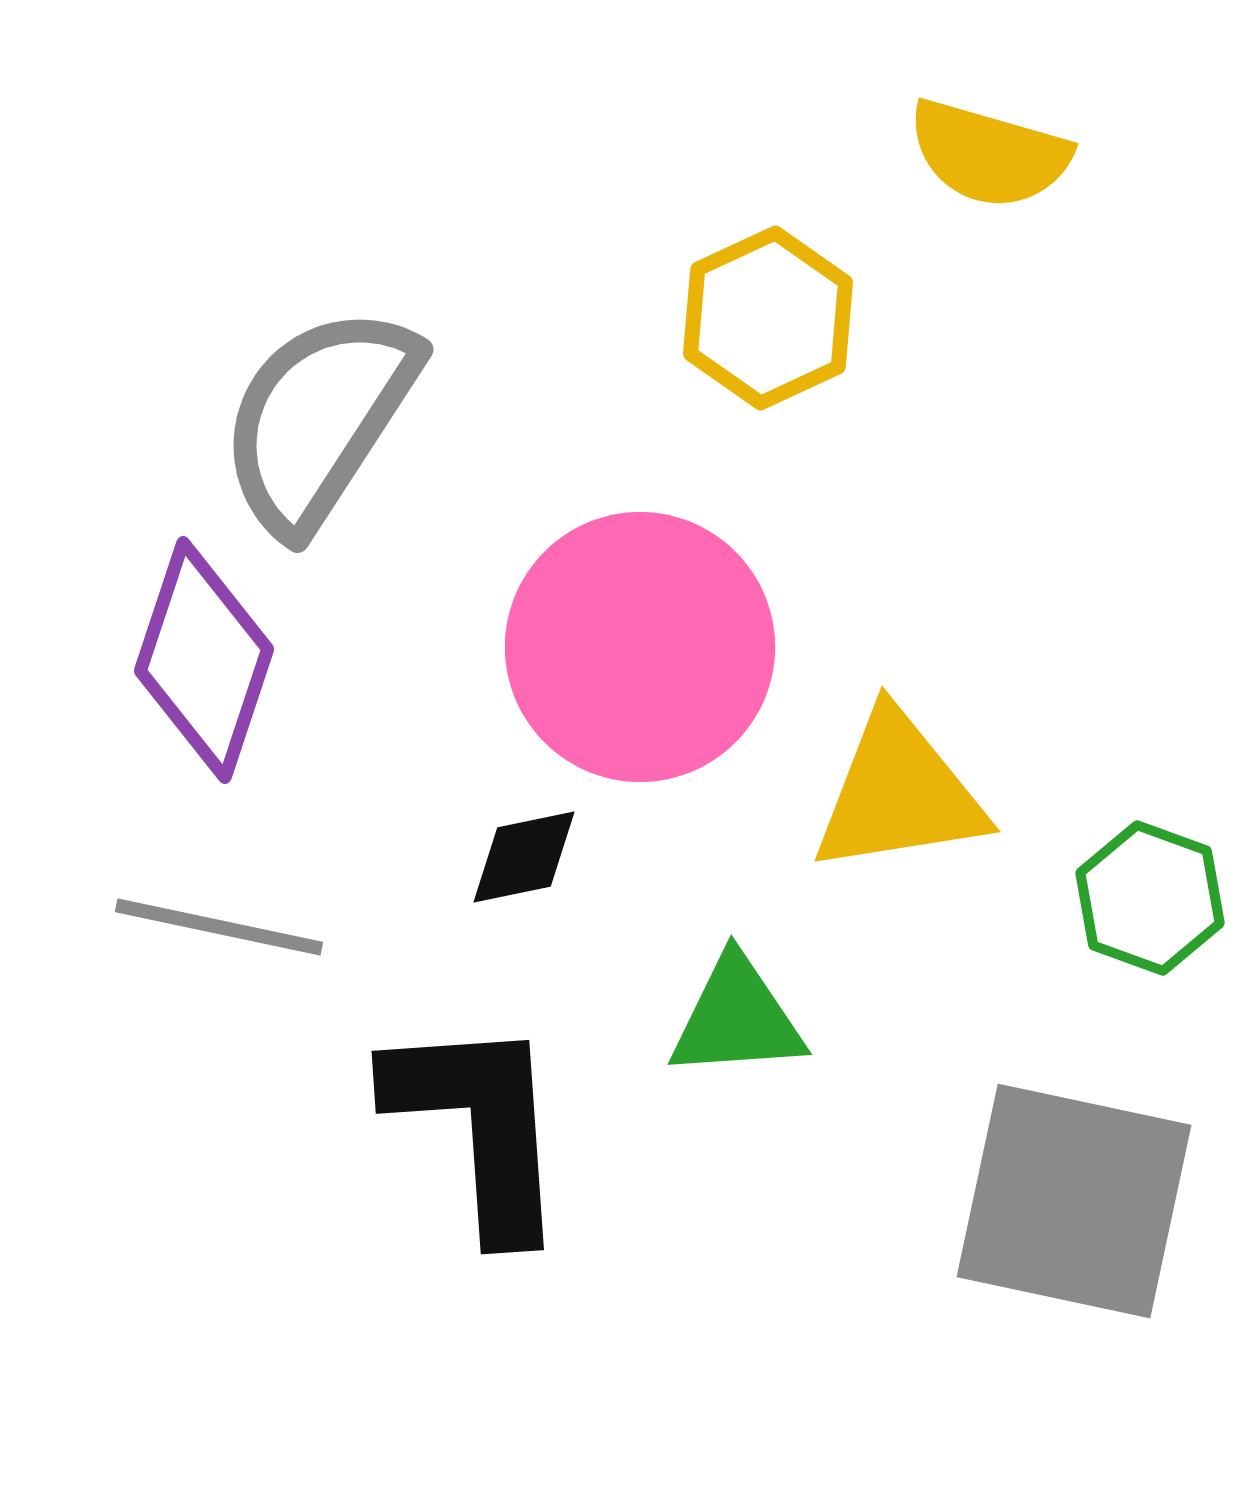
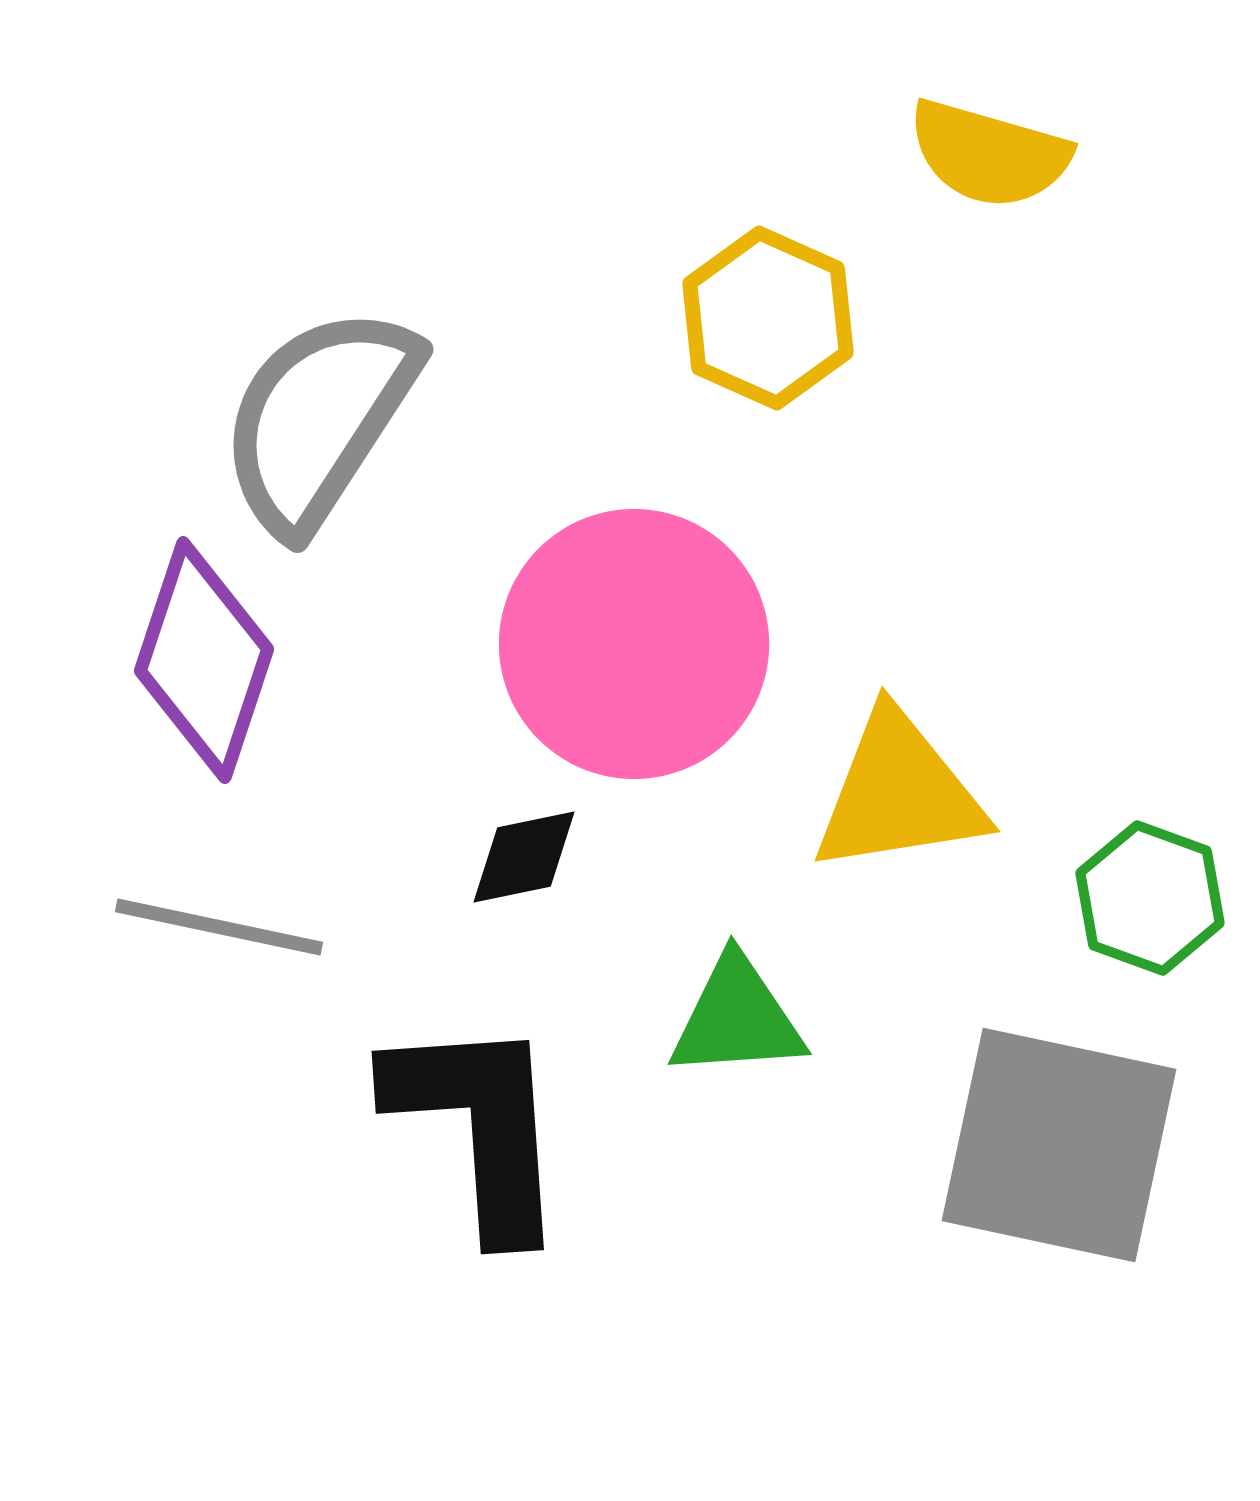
yellow hexagon: rotated 11 degrees counterclockwise
pink circle: moved 6 px left, 3 px up
gray square: moved 15 px left, 56 px up
